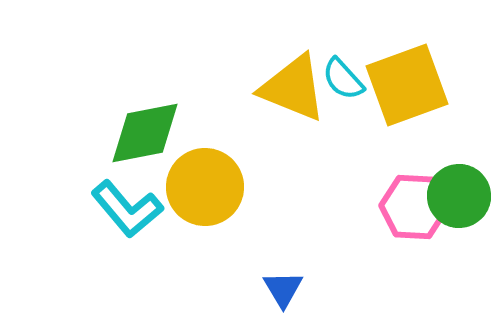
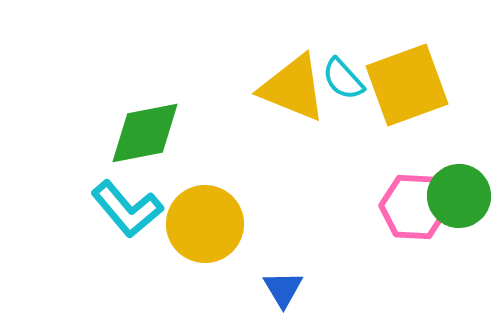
yellow circle: moved 37 px down
